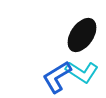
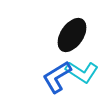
black ellipse: moved 10 px left
